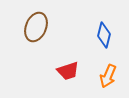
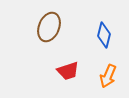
brown ellipse: moved 13 px right
